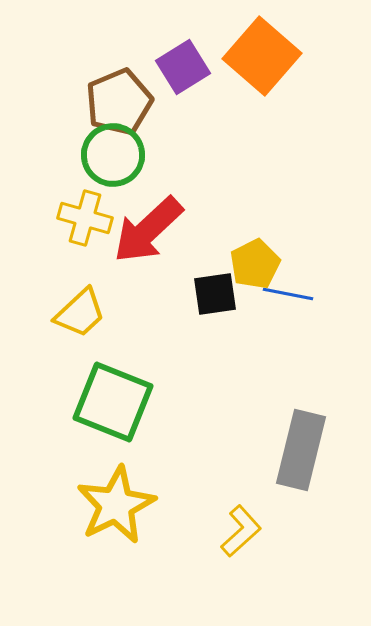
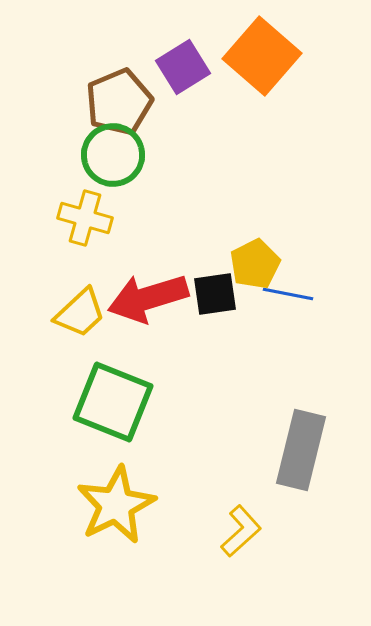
red arrow: moved 68 px down; rotated 26 degrees clockwise
